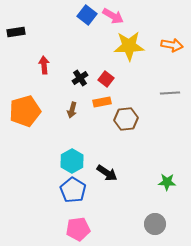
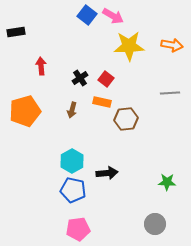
red arrow: moved 3 px left, 1 px down
orange rectangle: rotated 24 degrees clockwise
black arrow: rotated 40 degrees counterclockwise
blue pentagon: rotated 20 degrees counterclockwise
